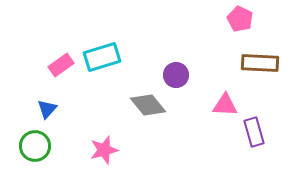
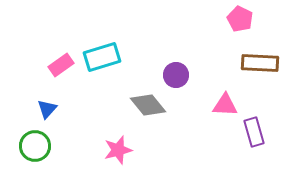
pink star: moved 14 px right
